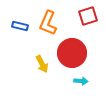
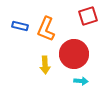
orange L-shape: moved 2 px left, 6 px down
red circle: moved 2 px right, 1 px down
yellow arrow: moved 3 px right, 1 px down; rotated 24 degrees clockwise
